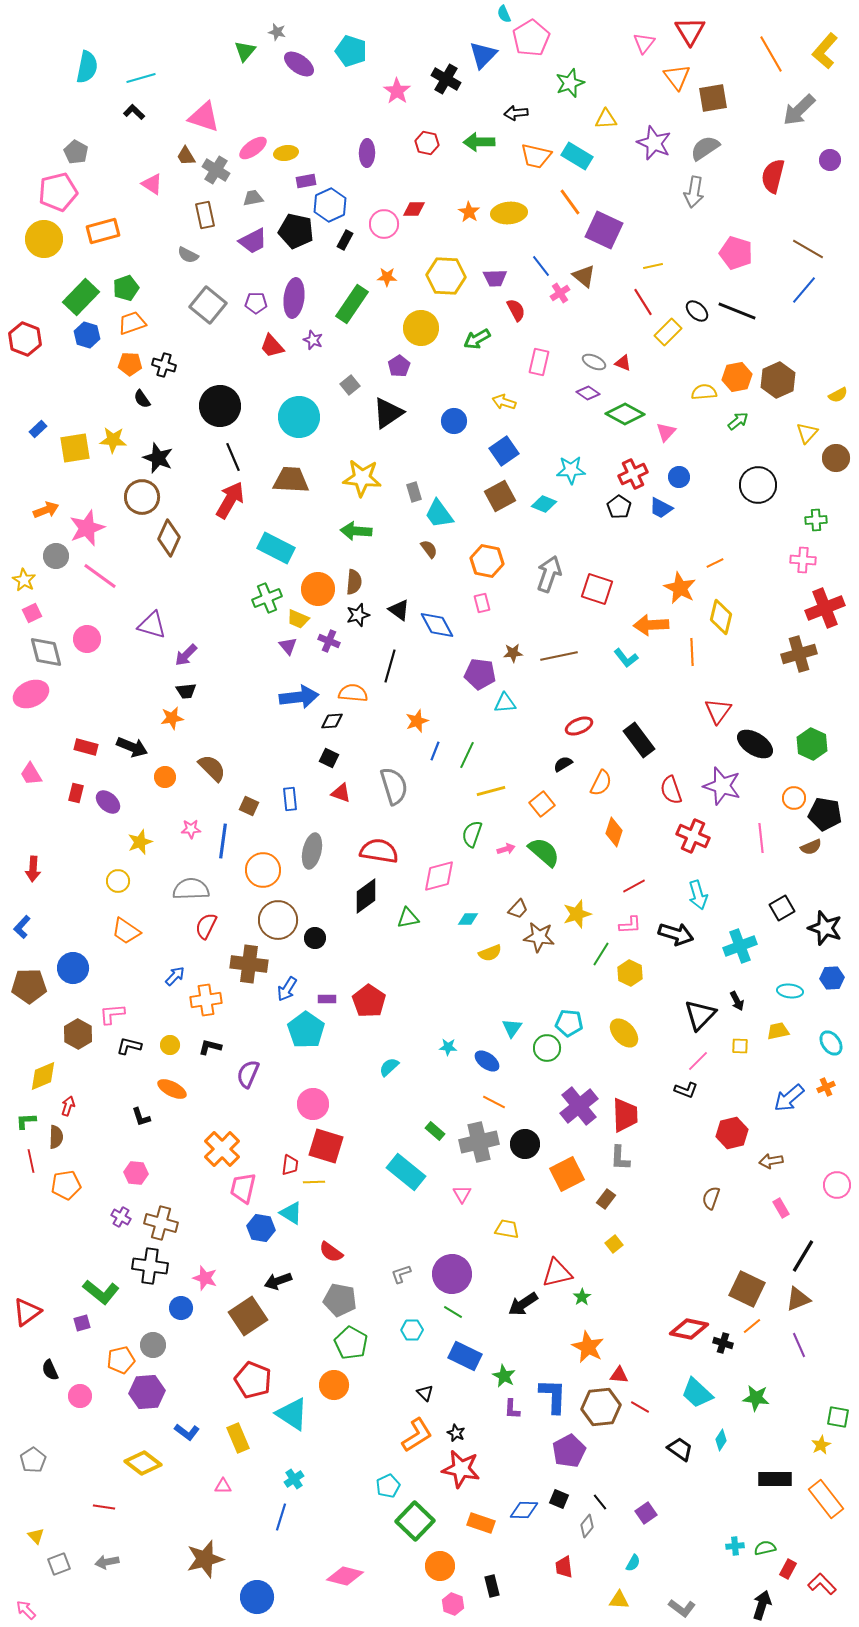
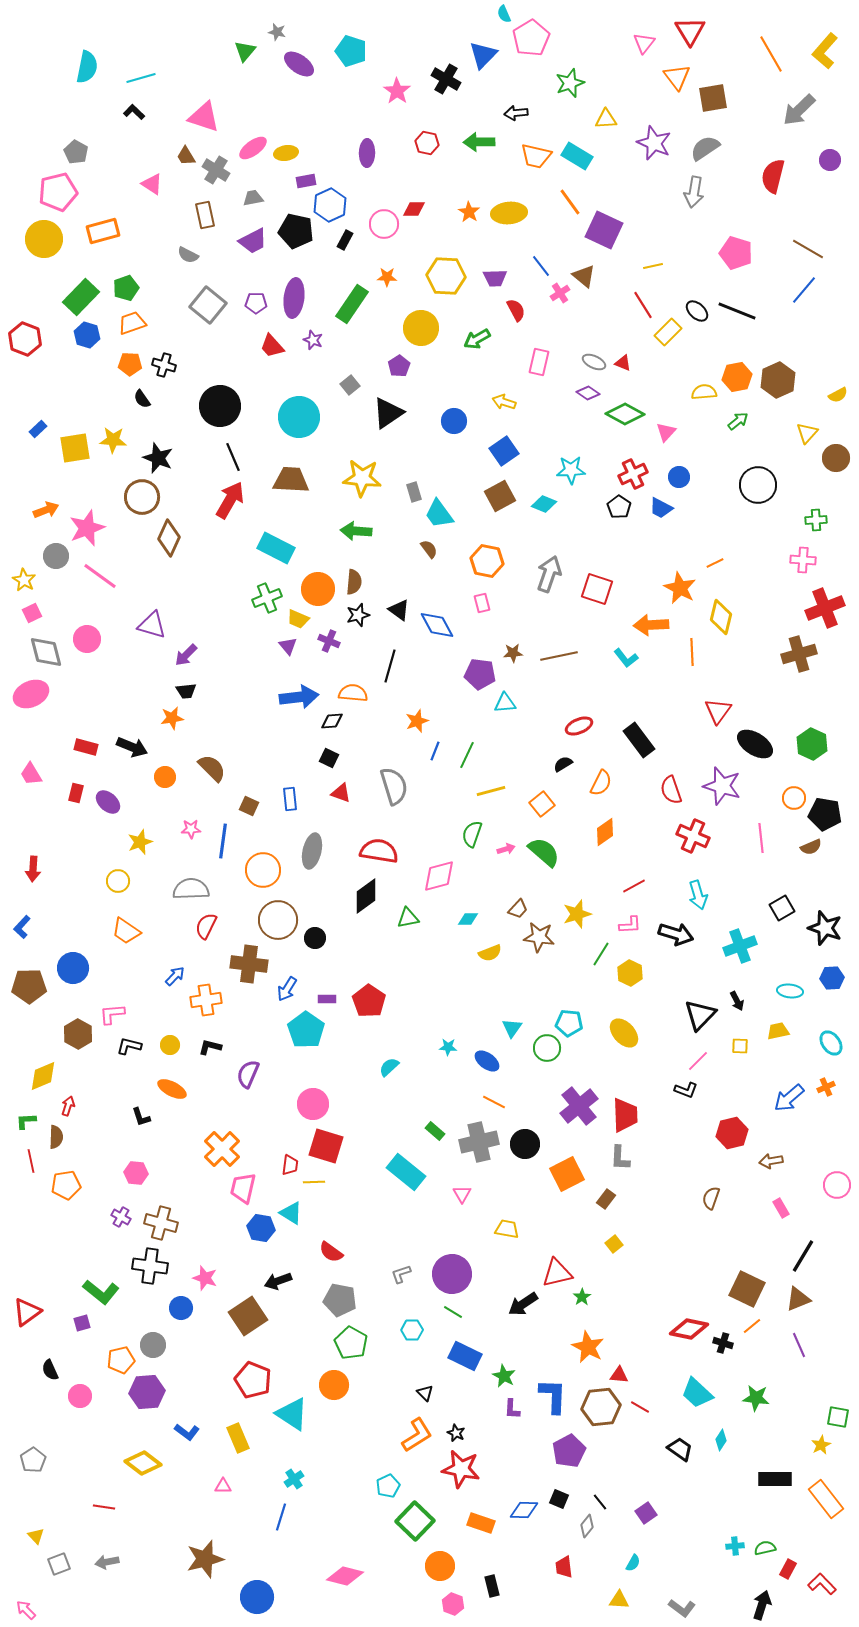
red line at (643, 302): moved 3 px down
orange diamond at (614, 832): moved 9 px left; rotated 36 degrees clockwise
